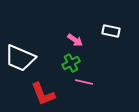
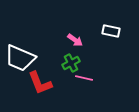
pink line: moved 4 px up
red L-shape: moved 3 px left, 11 px up
